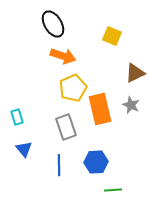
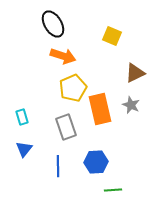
cyan rectangle: moved 5 px right
blue triangle: rotated 18 degrees clockwise
blue line: moved 1 px left, 1 px down
